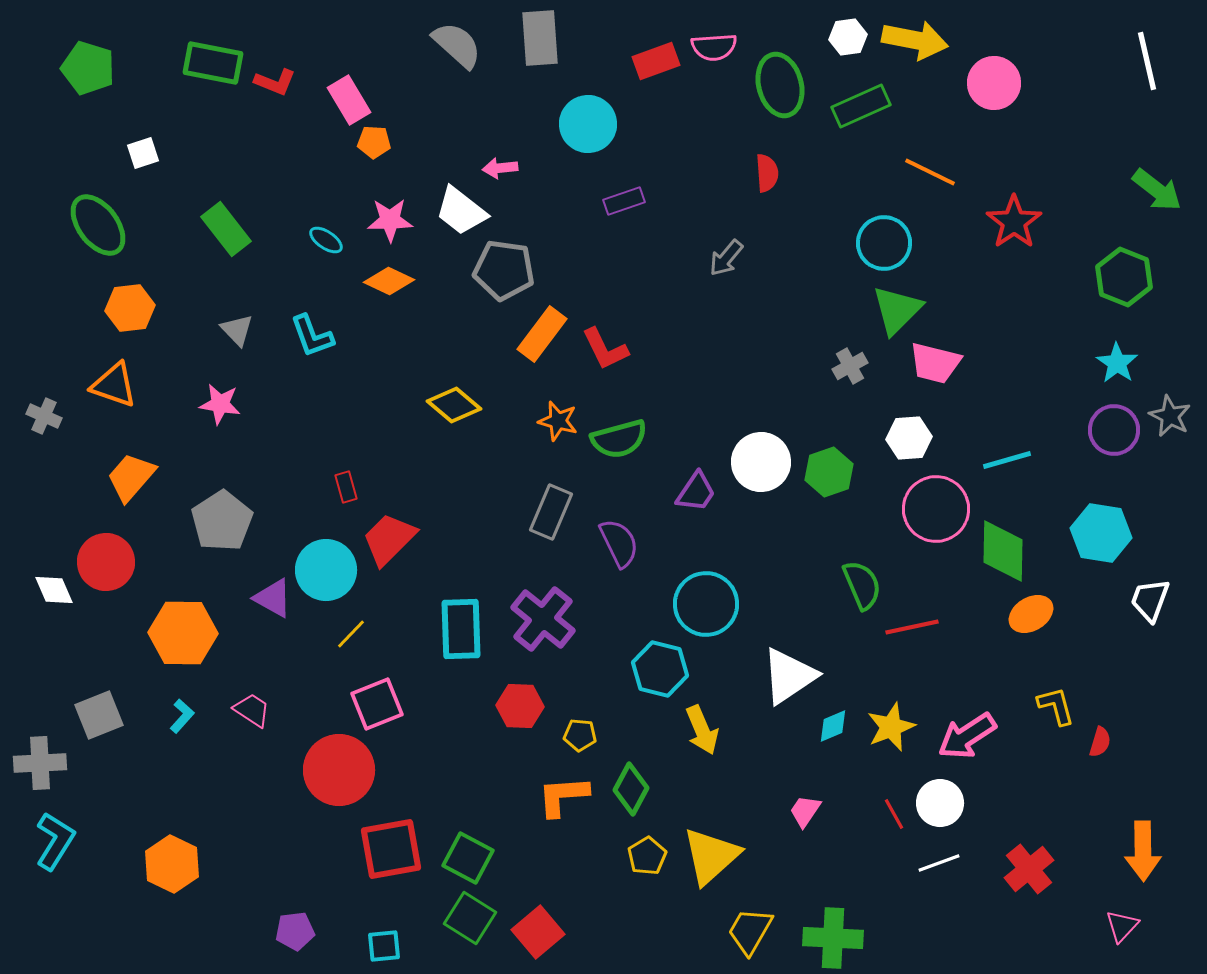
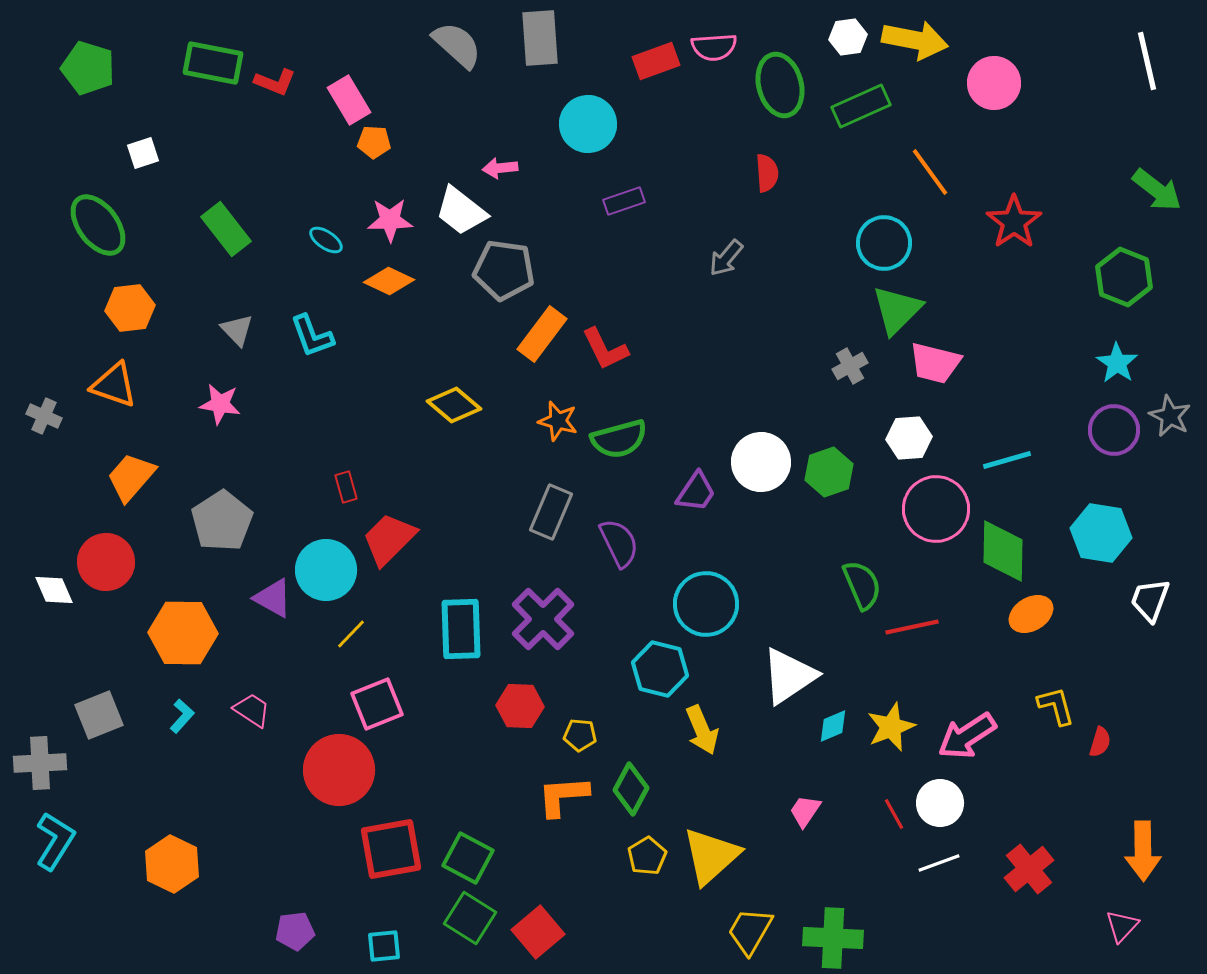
orange line at (930, 172): rotated 28 degrees clockwise
purple cross at (543, 619): rotated 6 degrees clockwise
